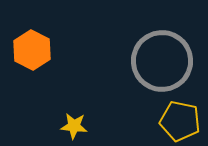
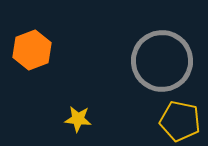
orange hexagon: rotated 12 degrees clockwise
yellow star: moved 4 px right, 7 px up
